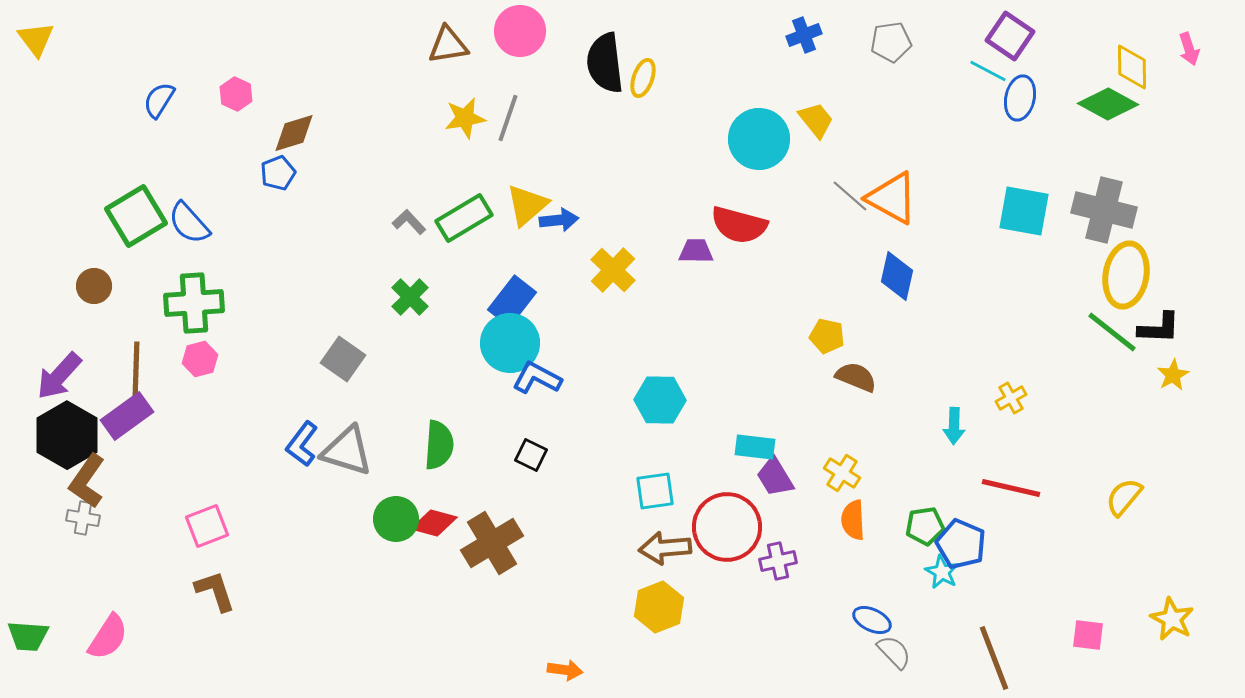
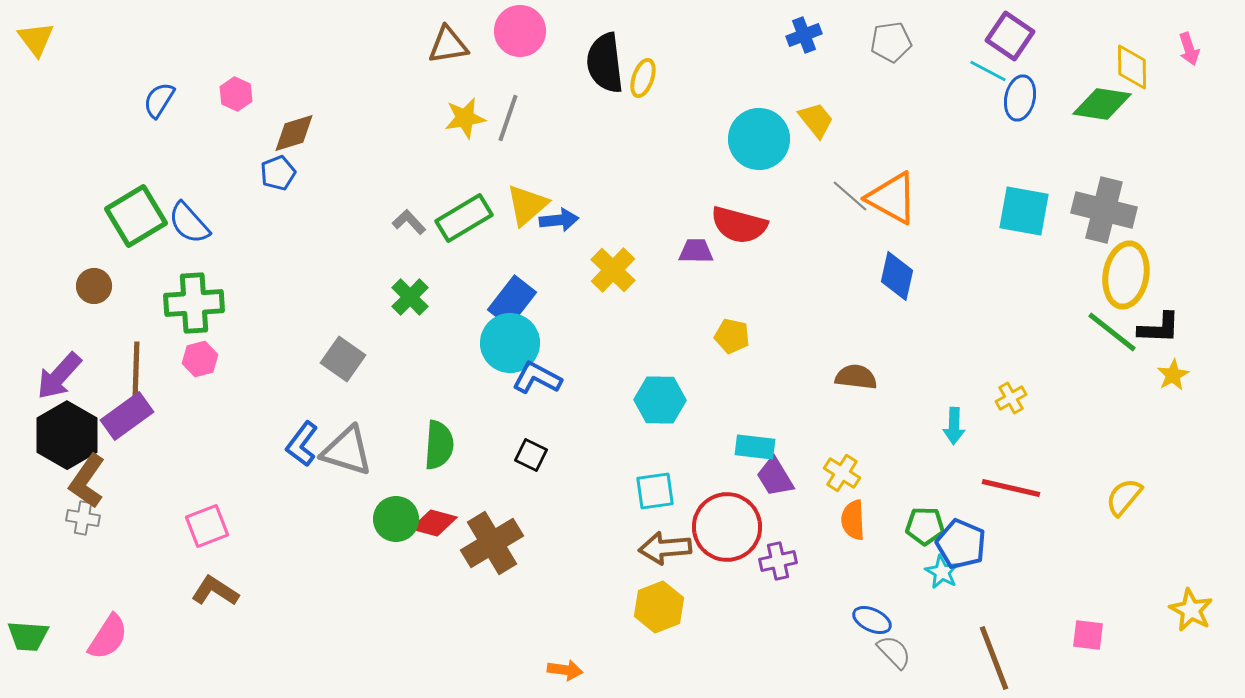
green diamond at (1108, 104): moved 6 px left; rotated 20 degrees counterclockwise
yellow pentagon at (827, 336): moved 95 px left
brown semicircle at (856, 377): rotated 15 degrees counterclockwise
green pentagon at (925, 526): rotated 9 degrees clockwise
brown L-shape at (215, 591): rotated 39 degrees counterclockwise
yellow star at (1172, 619): moved 19 px right, 9 px up
